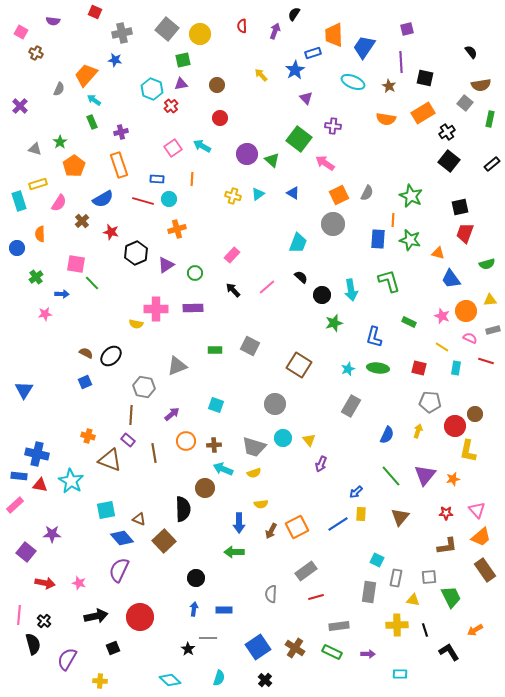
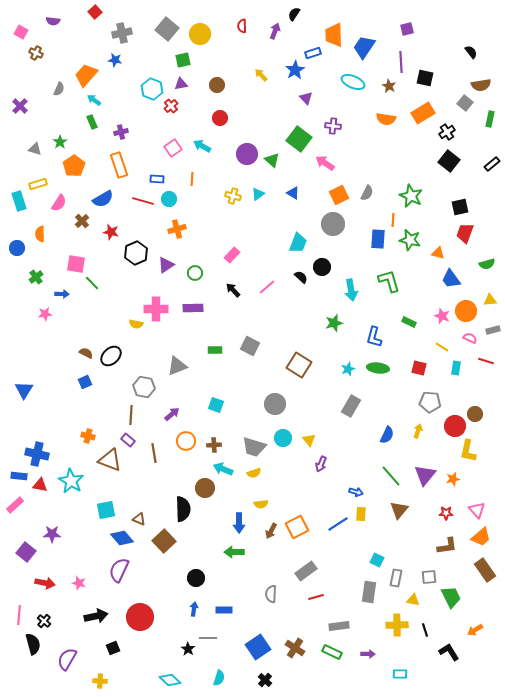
red square at (95, 12): rotated 24 degrees clockwise
black circle at (322, 295): moved 28 px up
blue arrow at (356, 492): rotated 120 degrees counterclockwise
brown triangle at (400, 517): moved 1 px left, 7 px up
